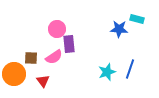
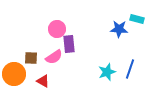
red triangle: rotated 24 degrees counterclockwise
